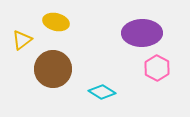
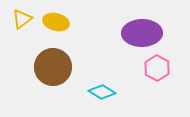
yellow triangle: moved 21 px up
brown circle: moved 2 px up
